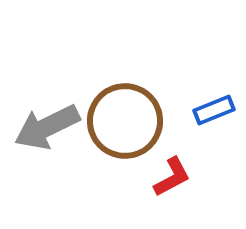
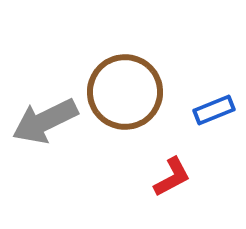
brown circle: moved 29 px up
gray arrow: moved 2 px left, 6 px up
